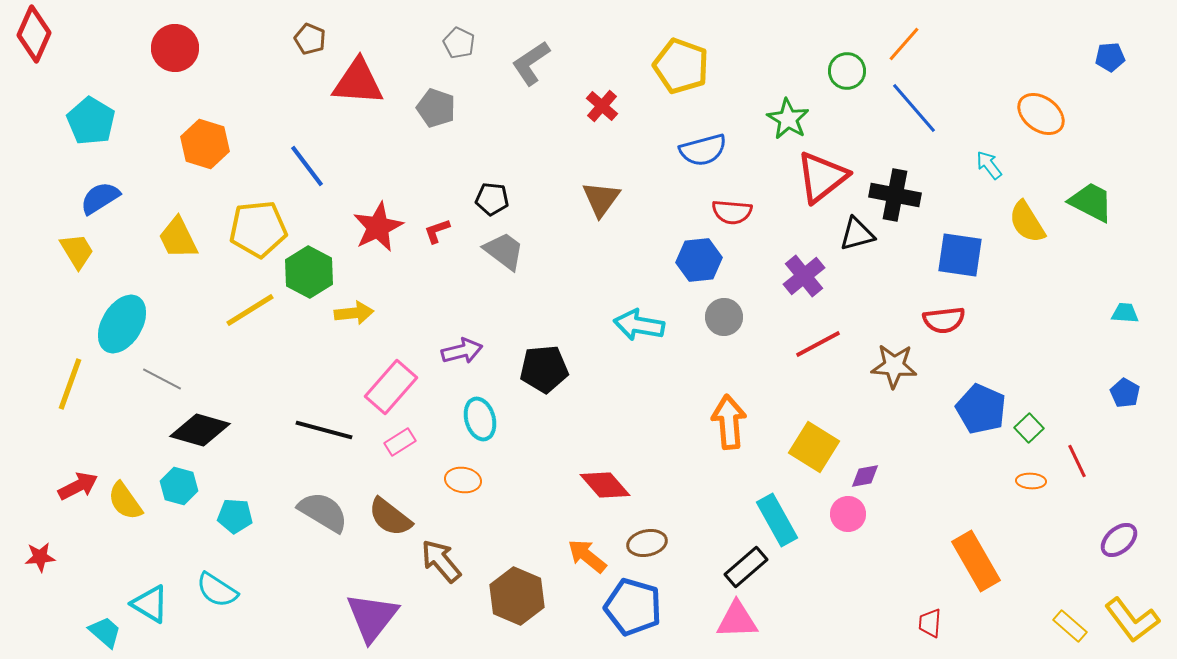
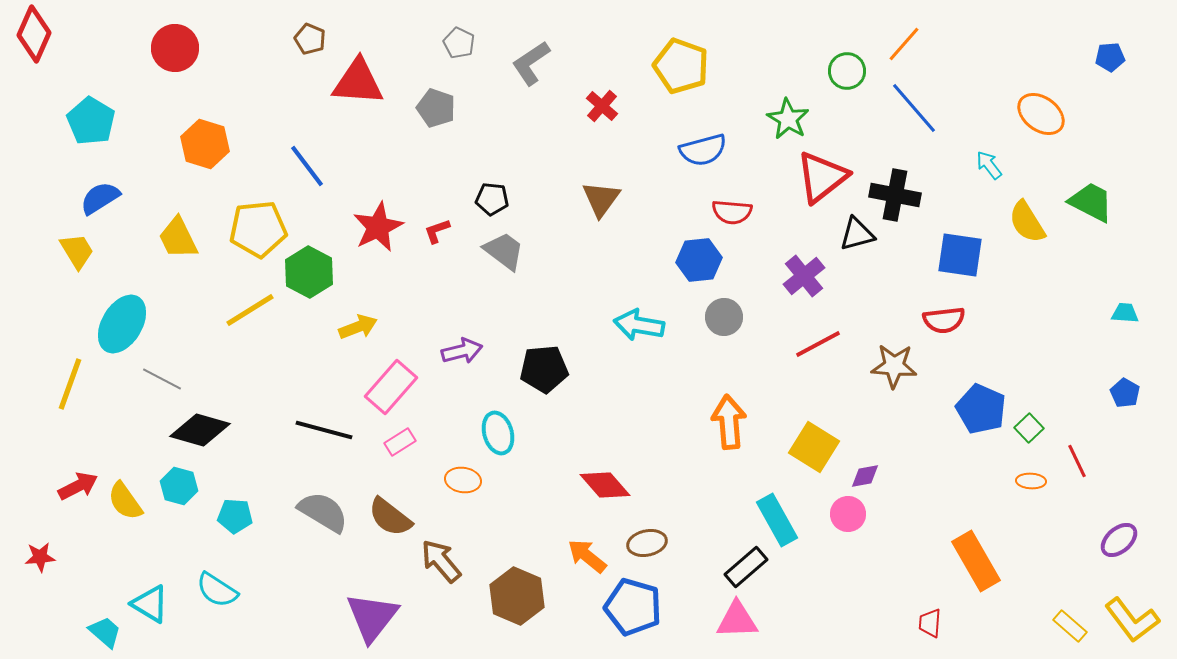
yellow arrow at (354, 313): moved 4 px right, 14 px down; rotated 15 degrees counterclockwise
cyan ellipse at (480, 419): moved 18 px right, 14 px down
